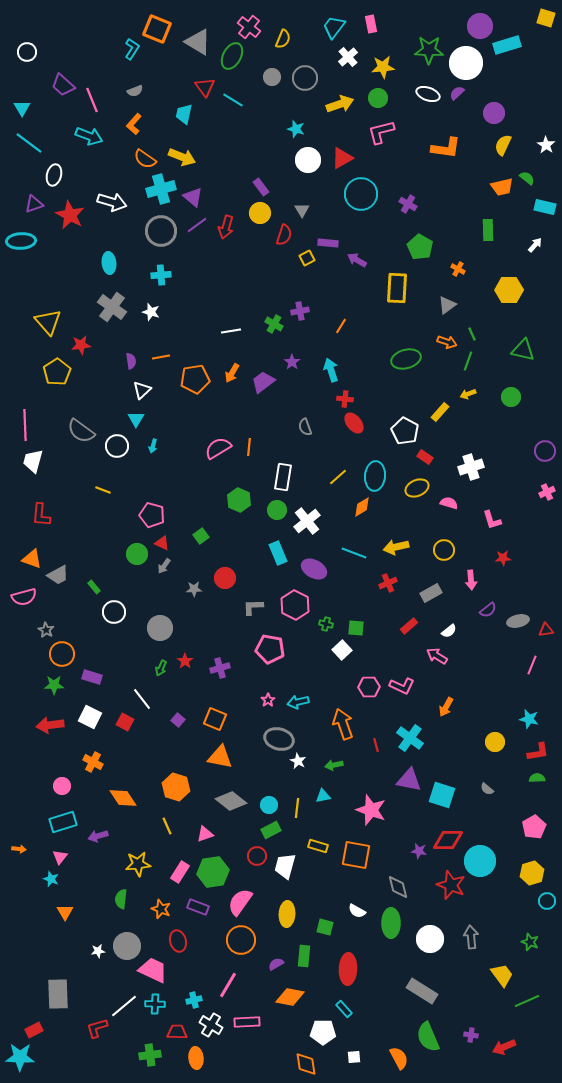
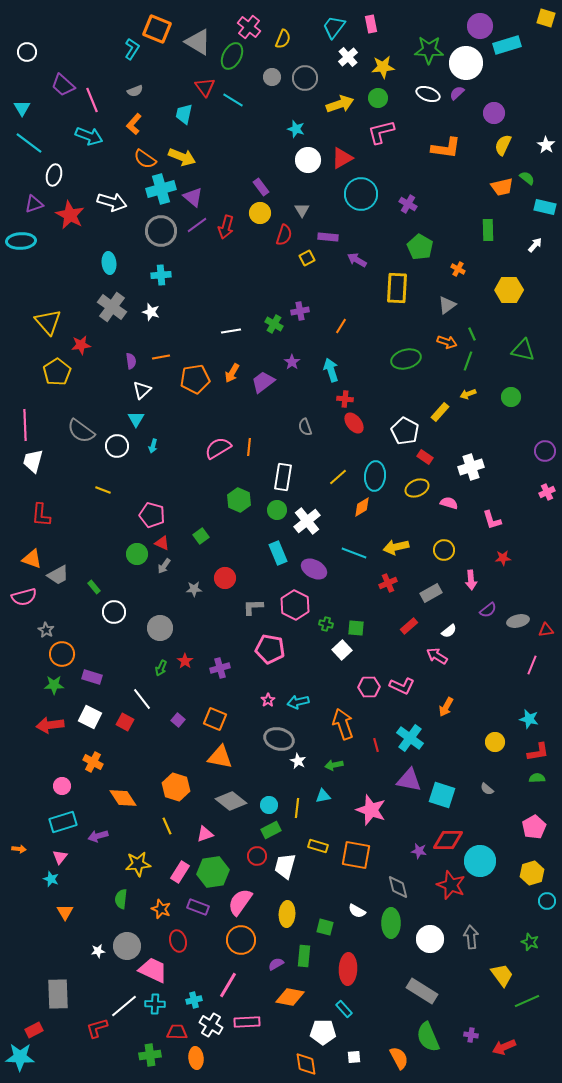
purple rectangle at (328, 243): moved 6 px up
